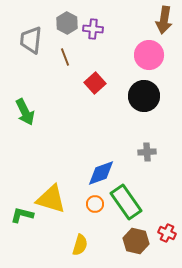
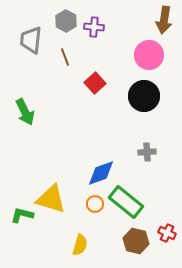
gray hexagon: moved 1 px left, 2 px up
purple cross: moved 1 px right, 2 px up
green rectangle: rotated 16 degrees counterclockwise
